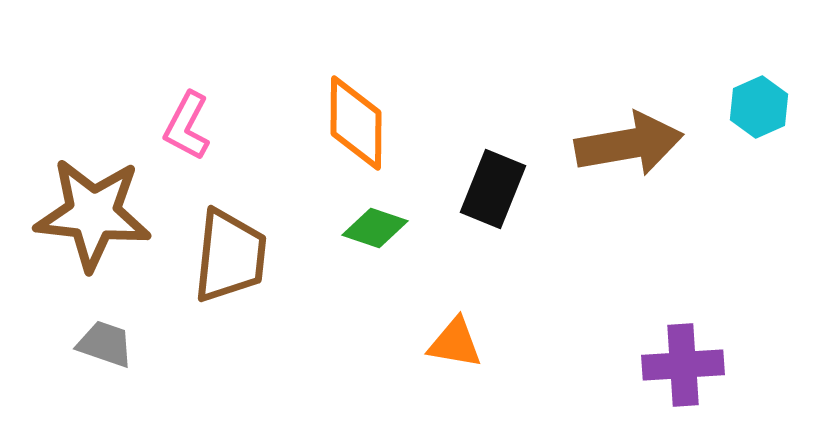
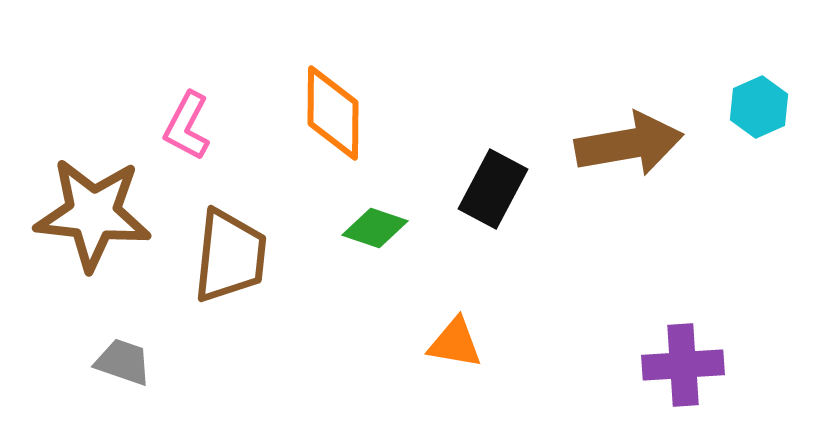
orange diamond: moved 23 px left, 10 px up
black rectangle: rotated 6 degrees clockwise
gray trapezoid: moved 18 px right, 18 px down
